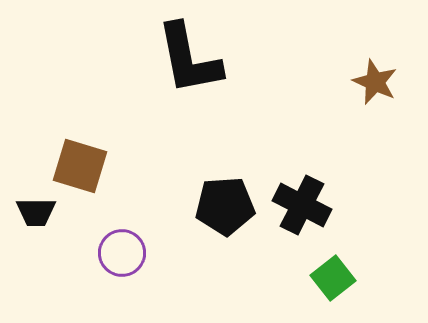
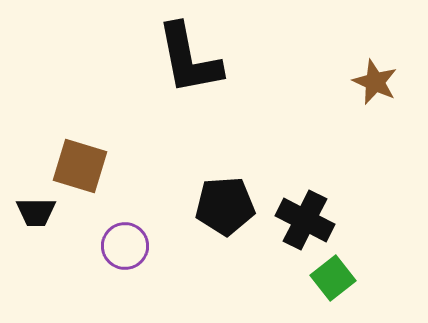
black cross: moved 3 px right, 15 px down
purple circle: moved 3 px right, 7 px up
